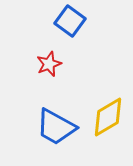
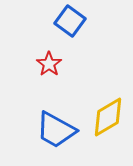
red star: rotated 15 degrees counterclockwise
blue trapezoid: moved 3 px down
